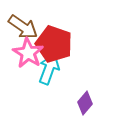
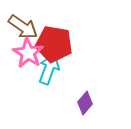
red pentagon: rotated 9 degrees counterclockwise
